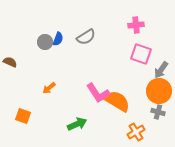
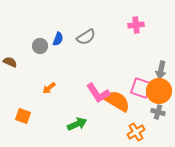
gray circle: moved 5 px left, 4 px down
pink square: moved 34 px down
gray arrow: rotated 24 degrees counterclockwise
